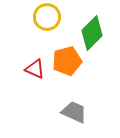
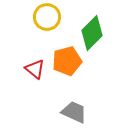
red triangle: rotated 15 degrees clockwise
